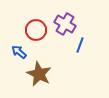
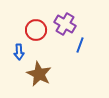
blue arrow: rotated 133 degrees counterclockwise
